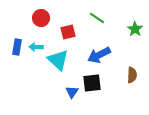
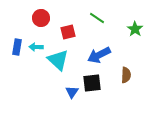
brown semicircle: moved 6 px left
